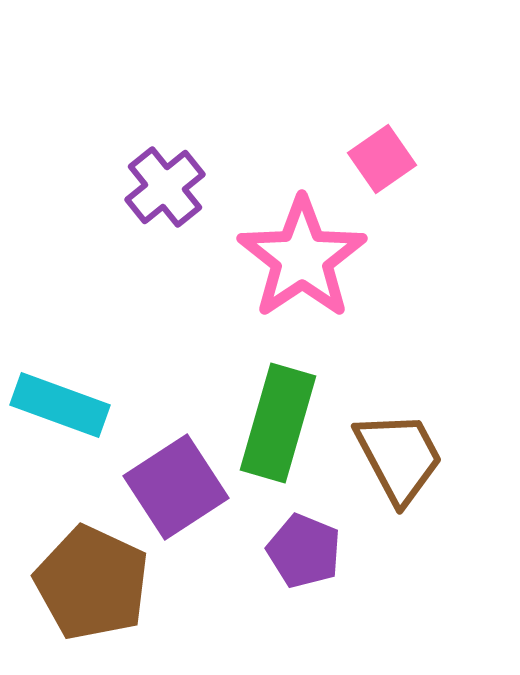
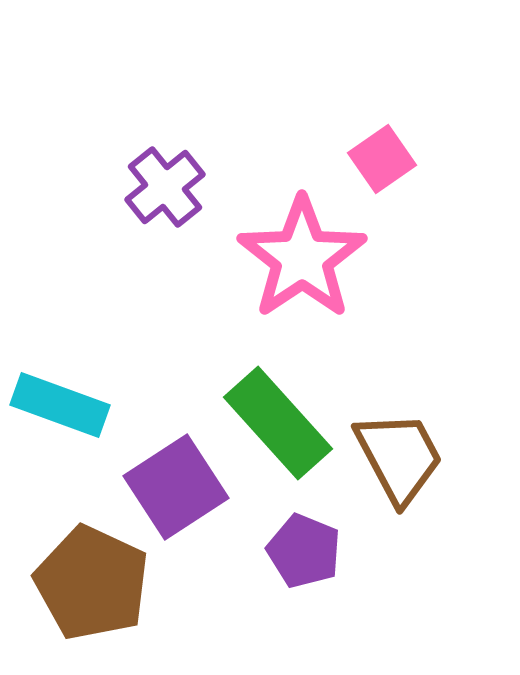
green rectangle: rotated 58 degrees counterclockwise
